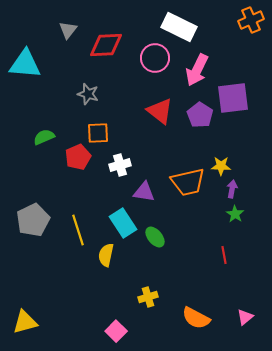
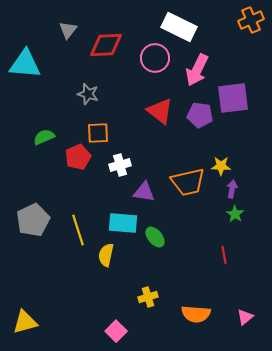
purple pentagon: rotated 25 degrees counterclockwise
cyan rectangle: rotated 52 degrees counterclockwise
orange semicircle: moved 4 px up; rotated 24 degrees counterclockwise
